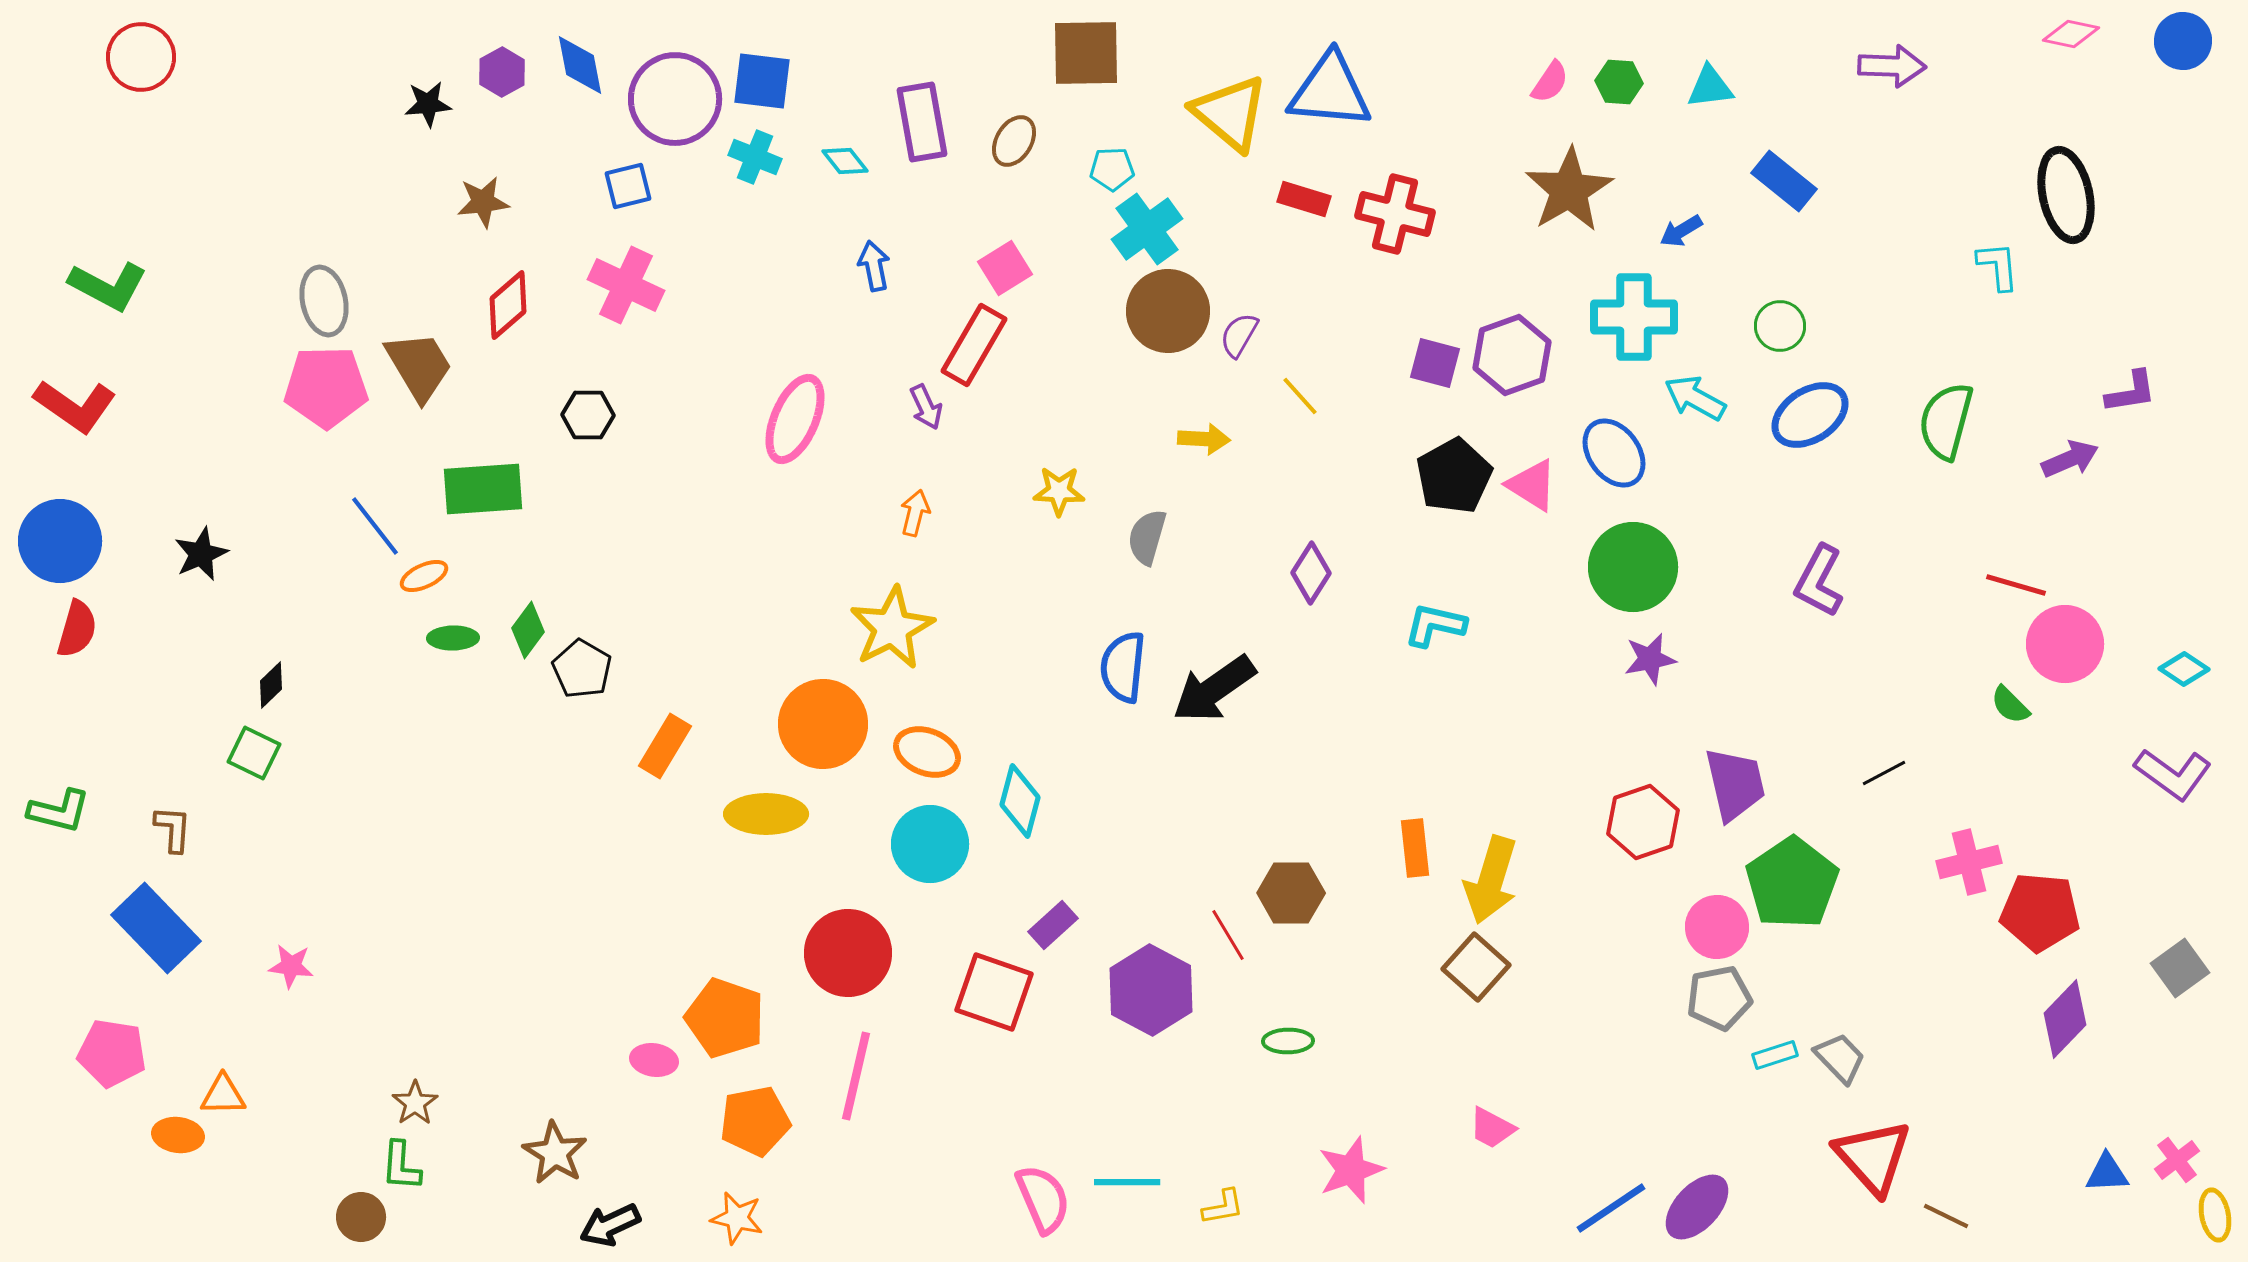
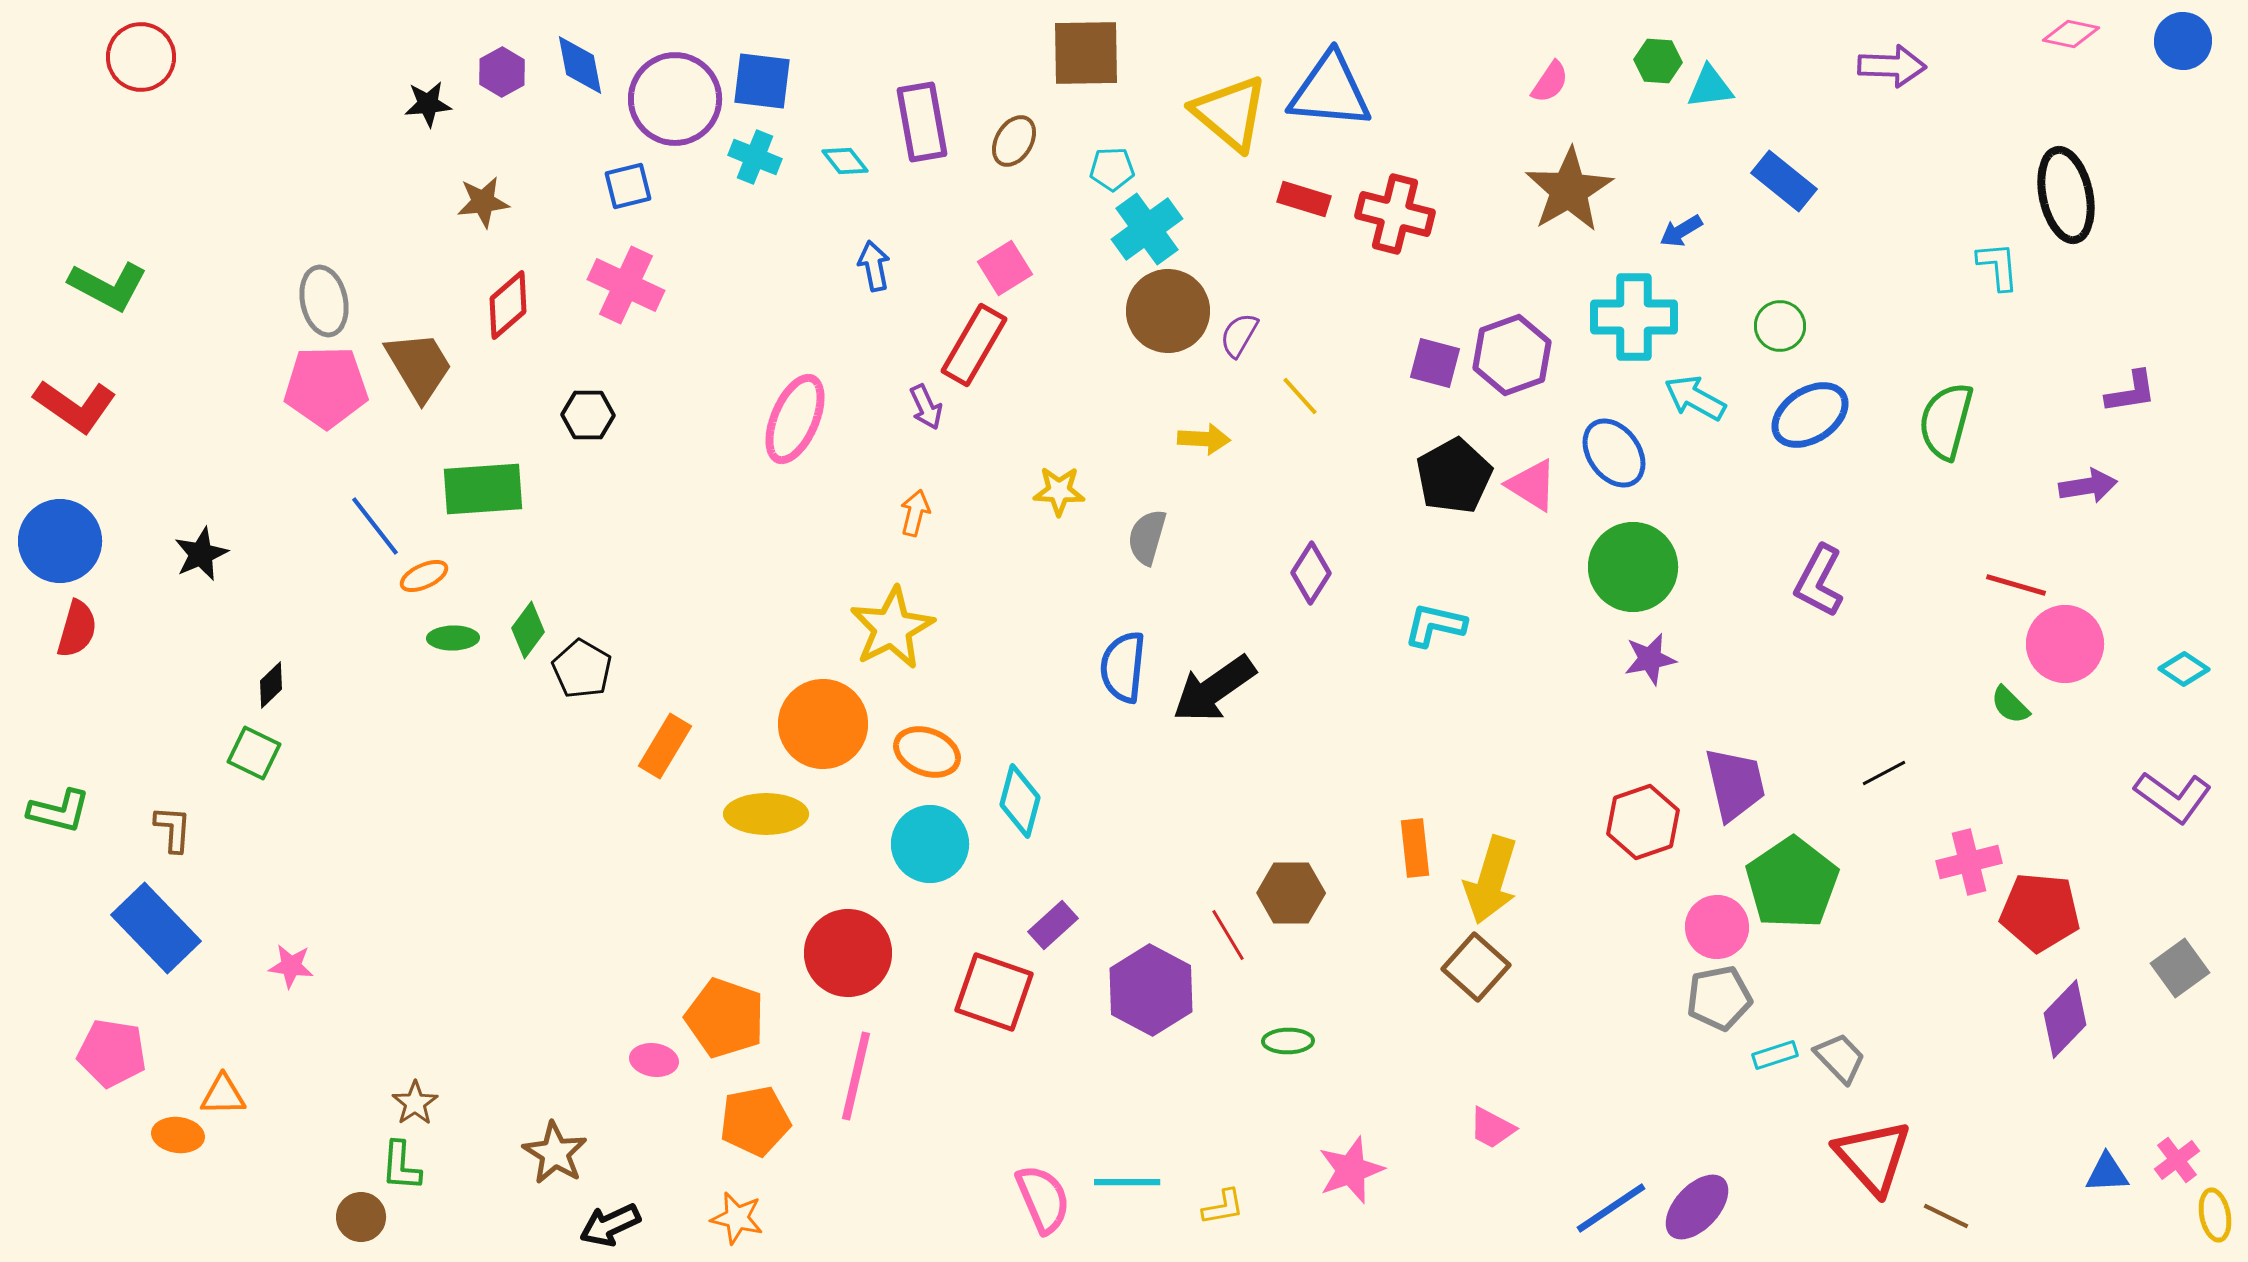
green hexagon at (1619, 82): moved 39 px right, 21 px up
purple arrow at (2070, 459): moved 18 px right, 27 px down; rotated 14 degrees clockwise
purple L-shape at (2173, 774): moved 23 px down
